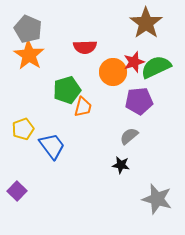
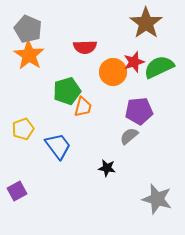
green semicircle: moved 3 px right
green pentagon: moved 1 px down
purple pentagon: moved 10 px down
blue trapezoid: moved 6 px right
black star: moved 14 px left, 3 px down
purple square: rotated 18 degrees clockwise
